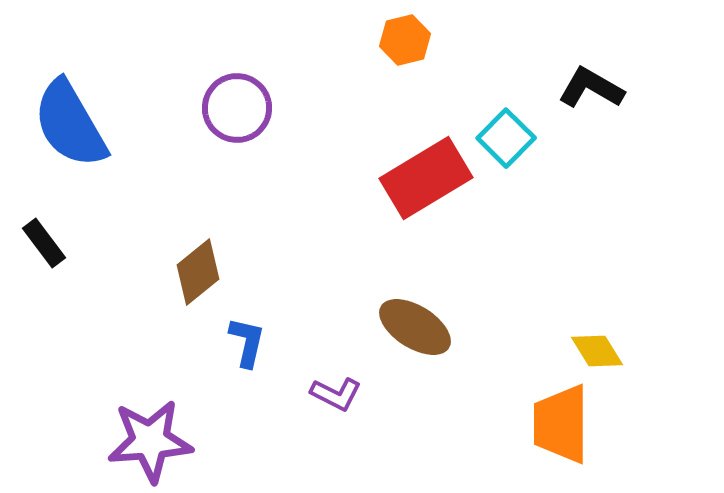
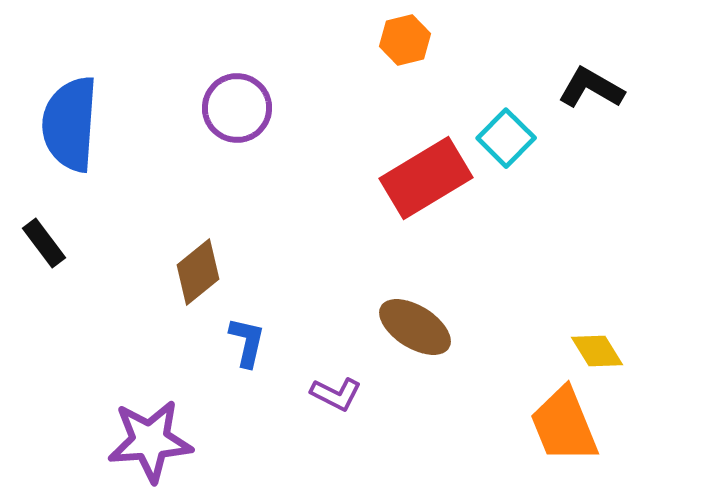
blue semicircle: rotated 34 degrees clockwise
orange trapezoid: moved 3 px right, 1 px down; rotated 22 degrees counterclockwise
